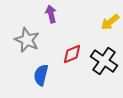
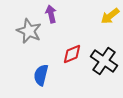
yellow arrow: moved 6 px up
gray star: moved 2 px right, 9 px up
